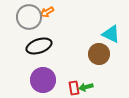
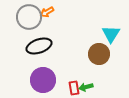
cyan triangle: rotated 36 degrees clockwise
